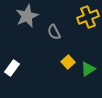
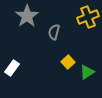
gray star: rotated 10 degrees counterclockwise
gray semicircle: rotated 42 degrees clockwise
green triangle: moved 1 px left, 3 px down
